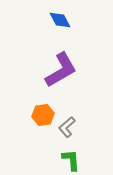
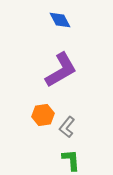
gray L-shape: rotated 10 degrees counterclockwise
